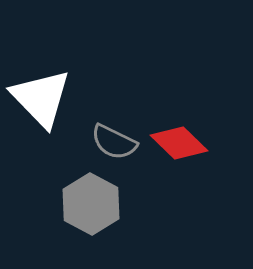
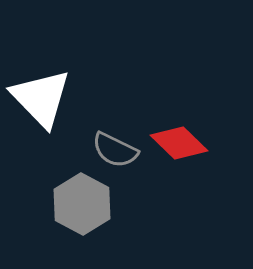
gray semicircle: moved 1 px right, 8 px down
gray hexagon: moved 9 px left
